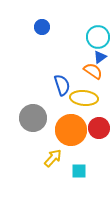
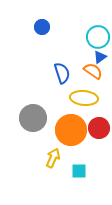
blue semicircle: moved 12 px up
yellow arrow: rotated 18 degrees counterclockwise
